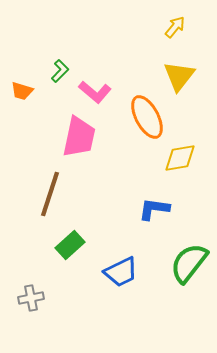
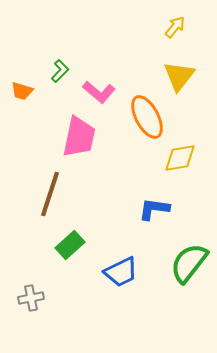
pink L-shape: moved 4 px right
